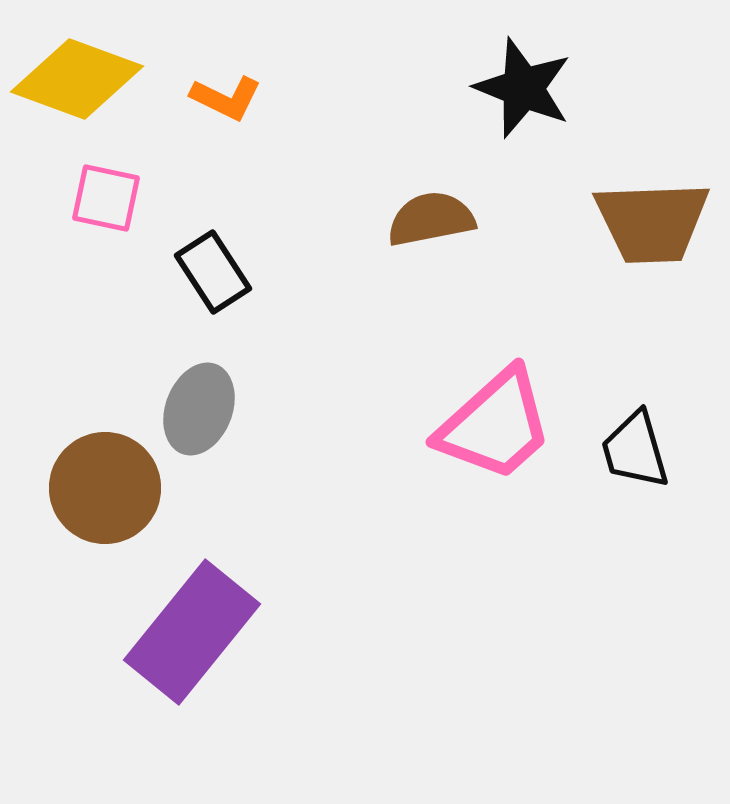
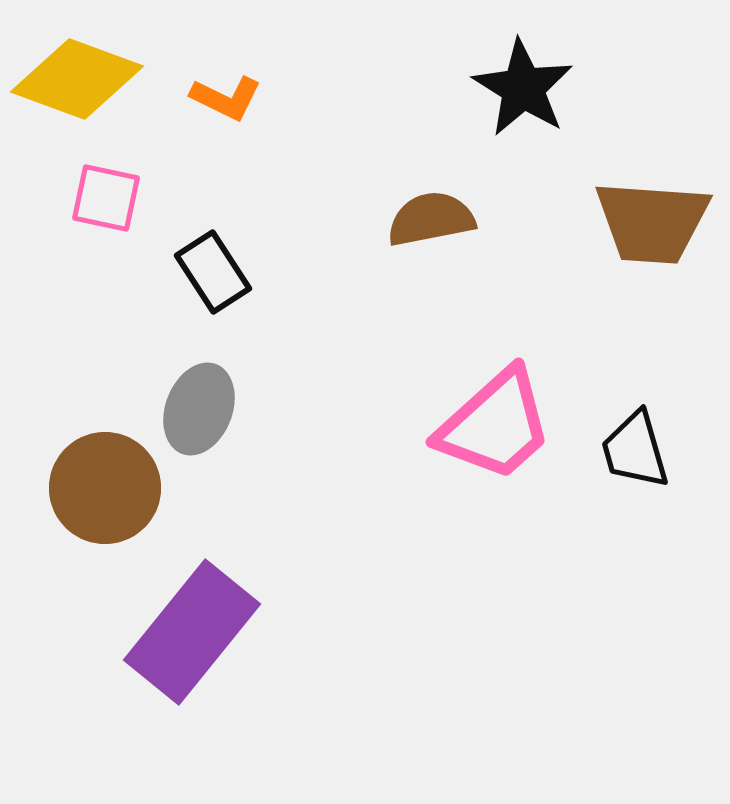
black star: rotated 10 degrees clockwise
brown trapezoid: rotated 6 degrees clockwise
